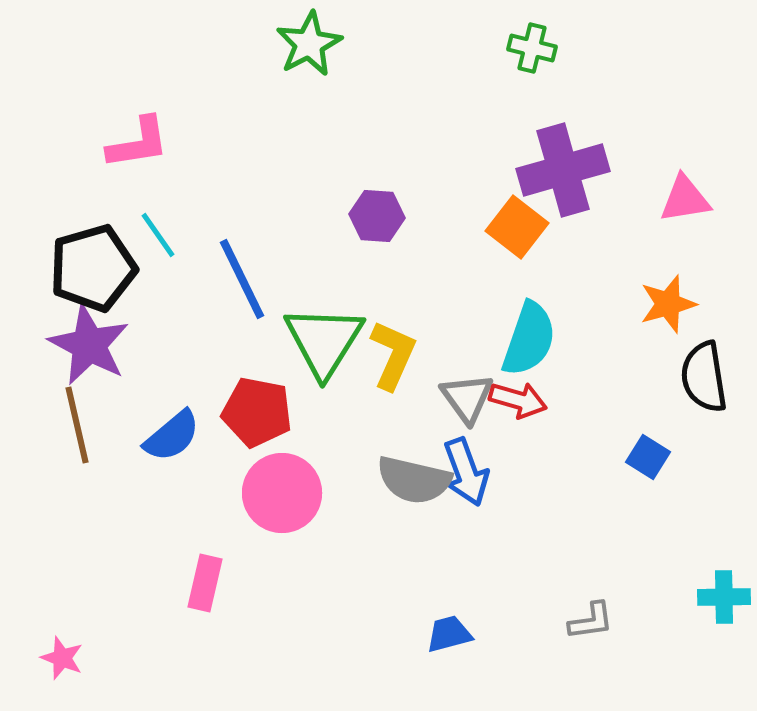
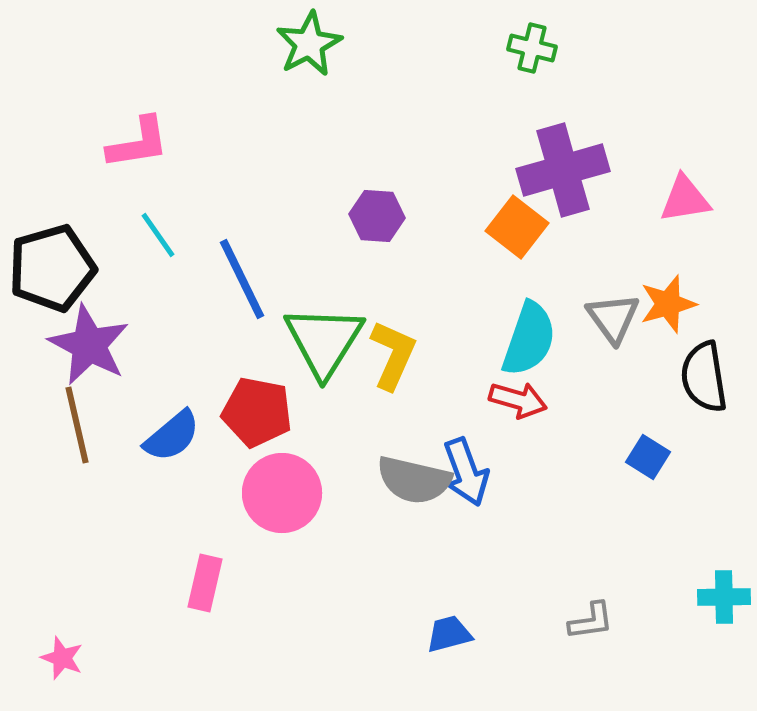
black pentagon: moved 41 px left
gray triangle: moved 146 px right, 80 px up
